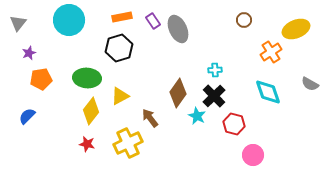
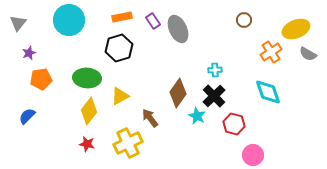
gray semicircle: moved 2 px left, 30 px up
yellow diamond: moved 2 px left
